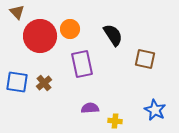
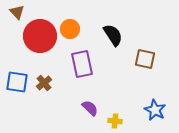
purple semicircle: rotated 48 degrees clockwise
